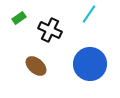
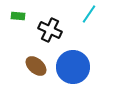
green rectangle: moved 1 px left, 2 px up; rotated 40 degrees clockwise
blue circle: moved 17 px left, 3 px down
